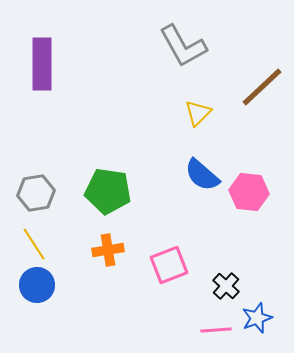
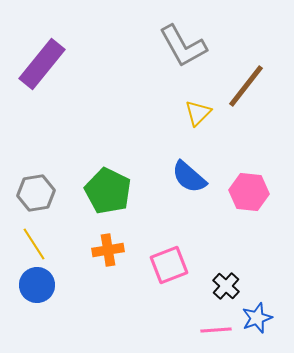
purple rectangle: rotated 39 degrees clockwise
brown line: moved 16 px left, 1 px up; rotated 9 degrees counterclockwise
blue semicircle: moved 13 px left, 2 px down
green pentagon: rotated 18 degrees clockwise
